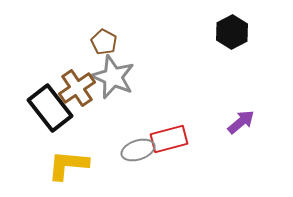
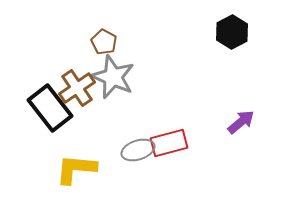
red rectangle: moved 4 px down
yellow L-shape: moved 8 px right, 4 px down
